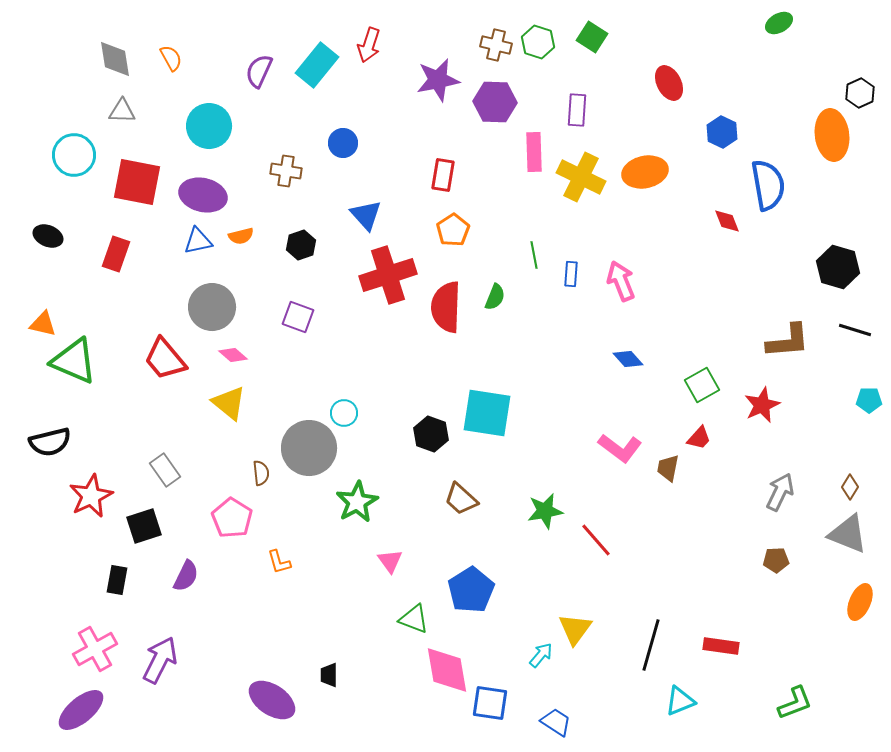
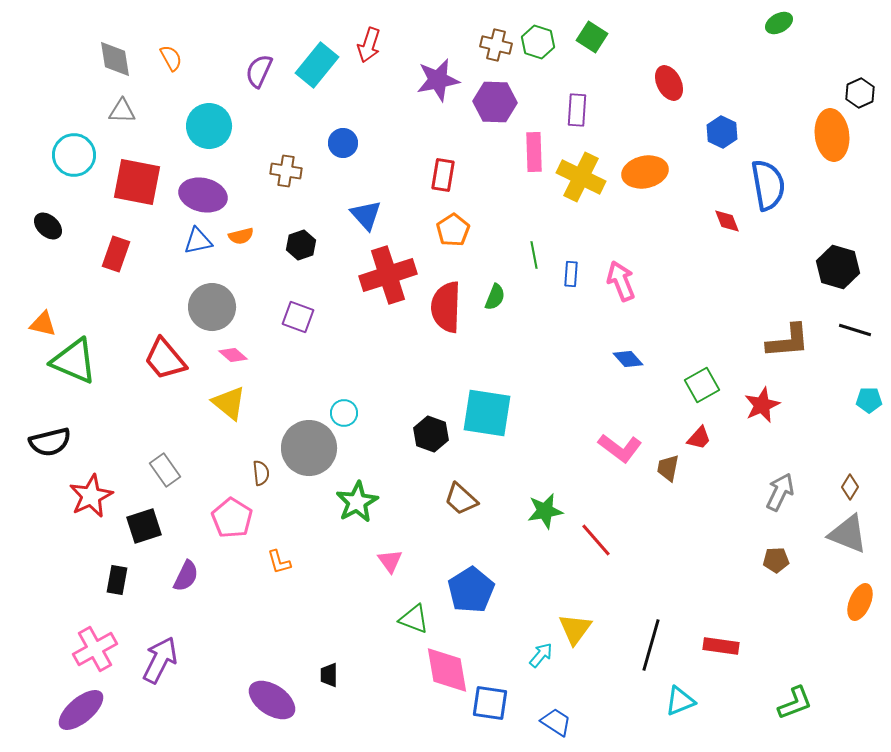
black ellipse at (48, 236): moved 10 px up; rotated 20 degrees clockwise
